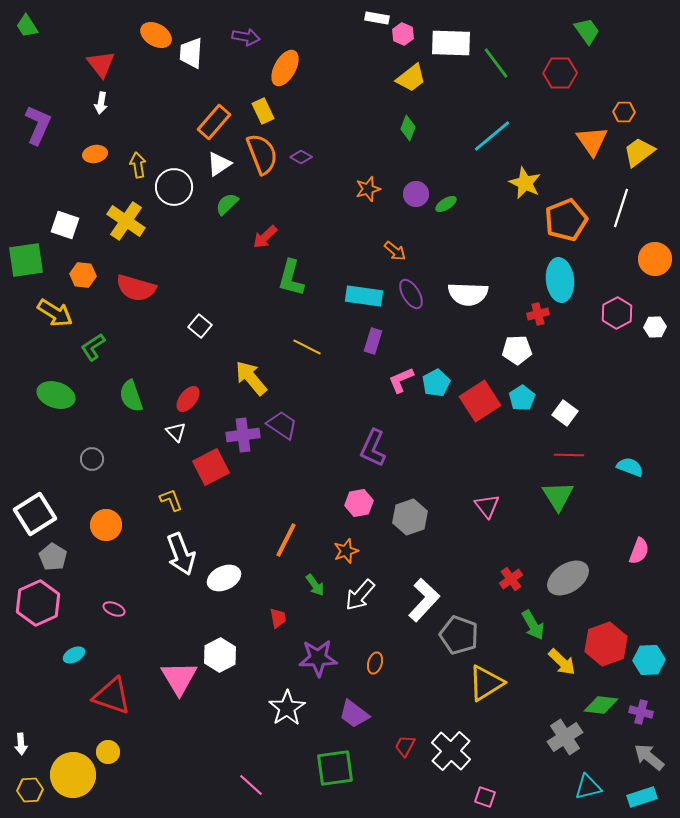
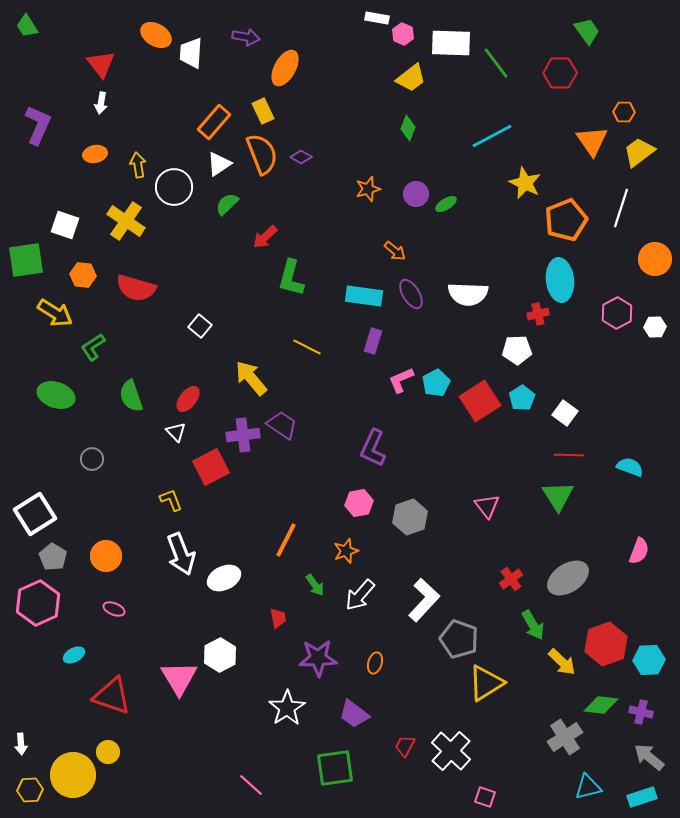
cyan line at (492, 136): rotated 12 degrees clockwise
orange circle at (106, 525): moved 31 px down
gray pentagon at (459, 635): moved 4 px down
